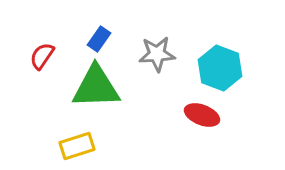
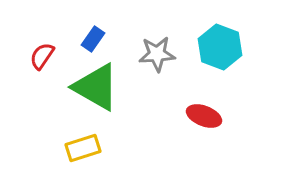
blue rectangle: moved 6 px left
cyan hexagon: moved 21 px up
green triangle: rotated 32 degrees clockwise
red ellipse: moved 2 px right, 1 px down
yellow rectangle: moved 6 px right, 2 px down
